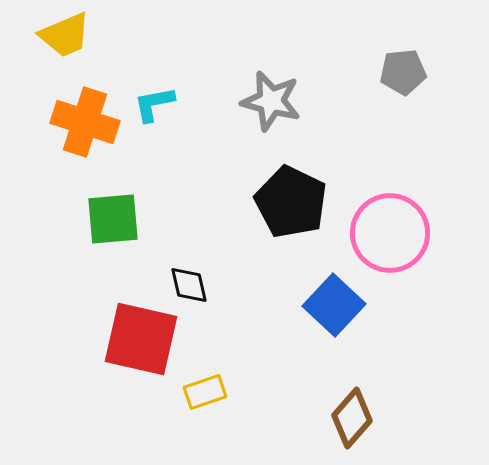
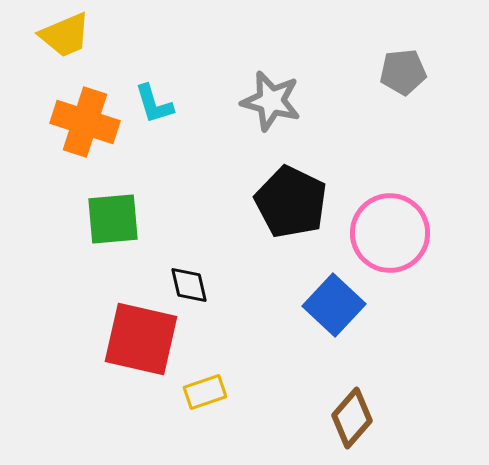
cyan L-shape: rotated 96 degrees counterclockwise
